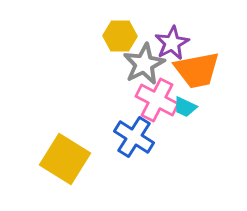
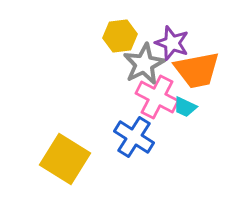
yellow hexagon: rotated 8 degrees counterclockwise
purple star: rotated 24 degrees counterclockwise
pink cross: moved 3 px up
